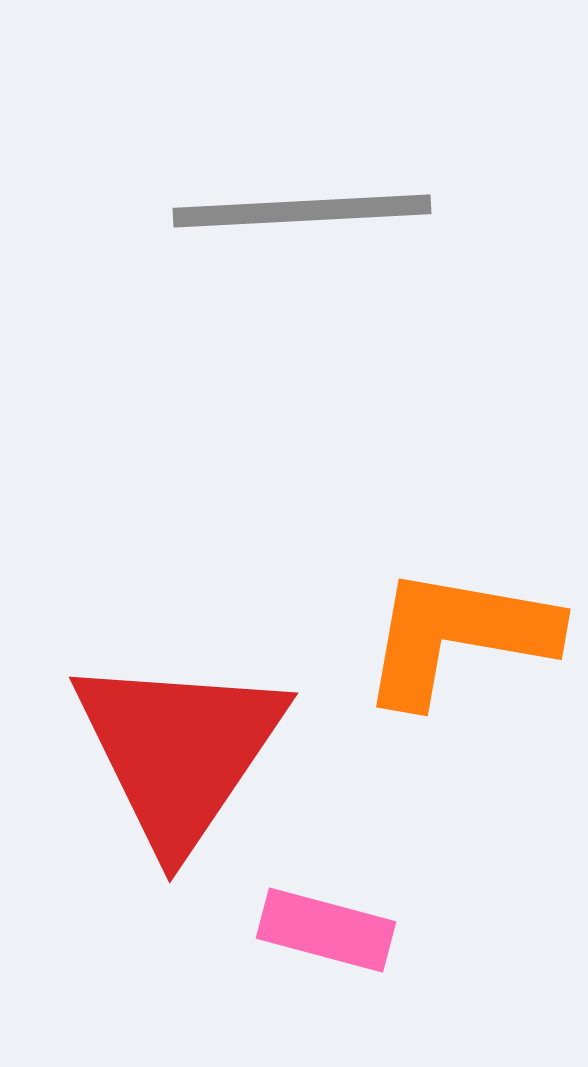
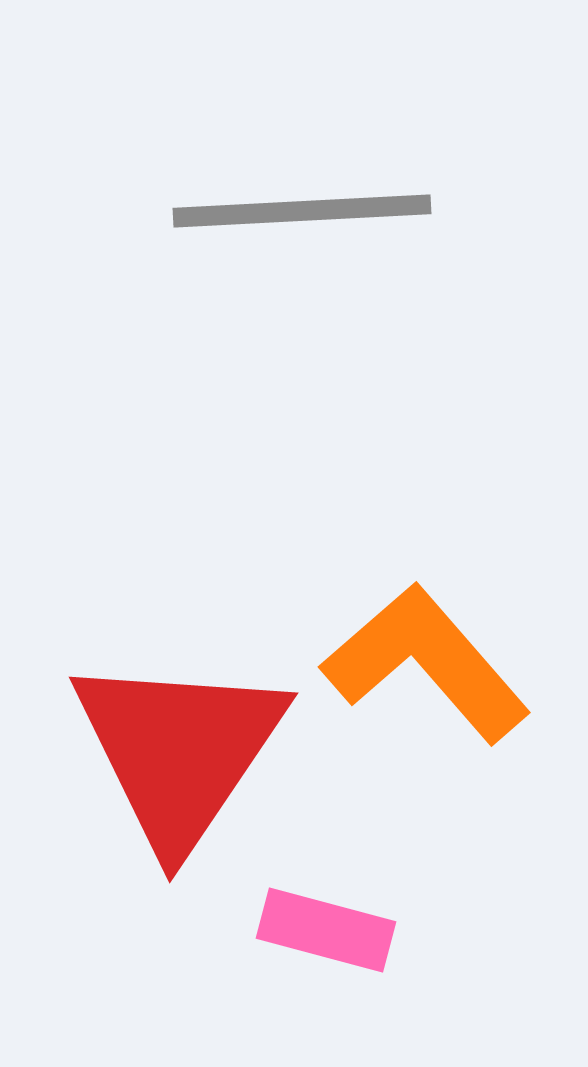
orange L-shape: moved 32 px left, 27 px down; rotated 39 degrees clockwise
